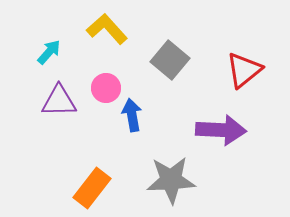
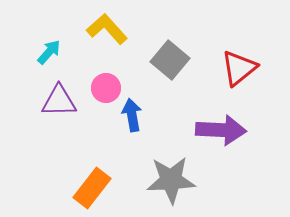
red triangle: moved 5 px left, 2 px up
